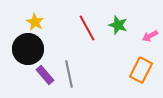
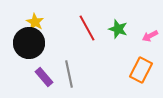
green star: moved 4 px down
black circle: moved 1 px right, 6 px up
purple rectangle: moved 1 px left, 2 px down
